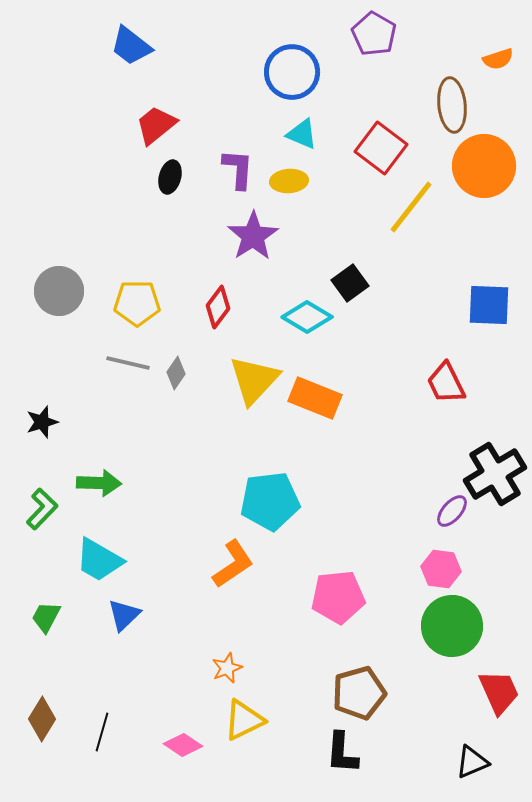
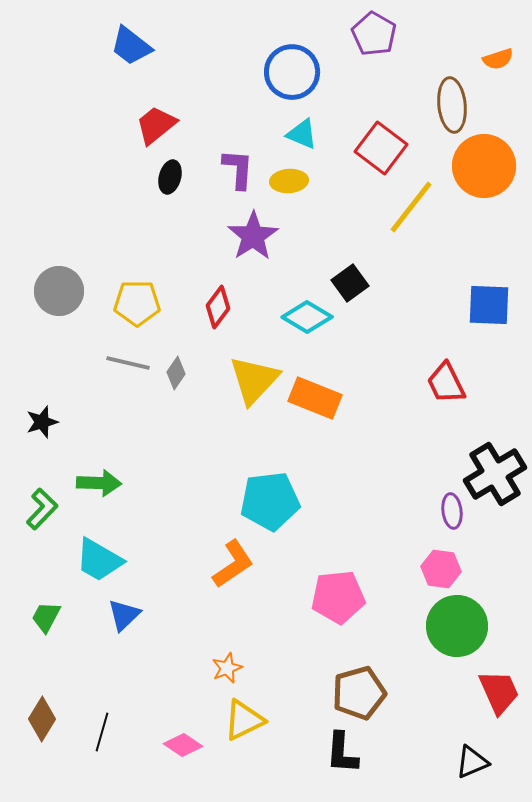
purple ellipse at (452, 511): rotated 48 degrees counterclockwise
green circle at (452, 626): moved 5 px right
